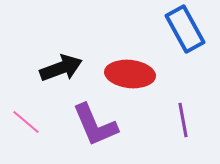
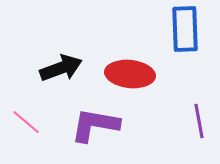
blue rectangle: rotated 27 degrees clockwise
purple line: moved 16 px right, 1 px down
purple L-shape: rotated 123 degrees clockwise
